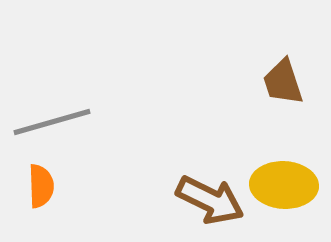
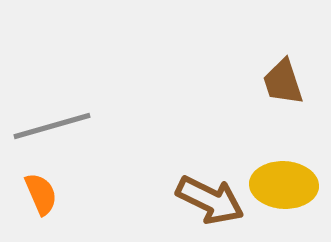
gray line: moved 4 px down
orange semicircle: moved 8 px down; rotated 21 degrees counterclockwise
